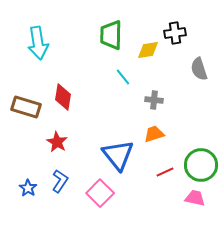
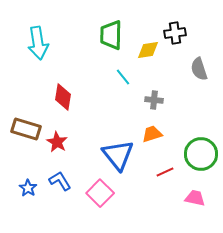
brown rectangle: moved 22 px down
orange trapezoid: moved 2 px left
green circle: moved 11 px up
blue L-shape: rotated 65 degrees counterclockwise
